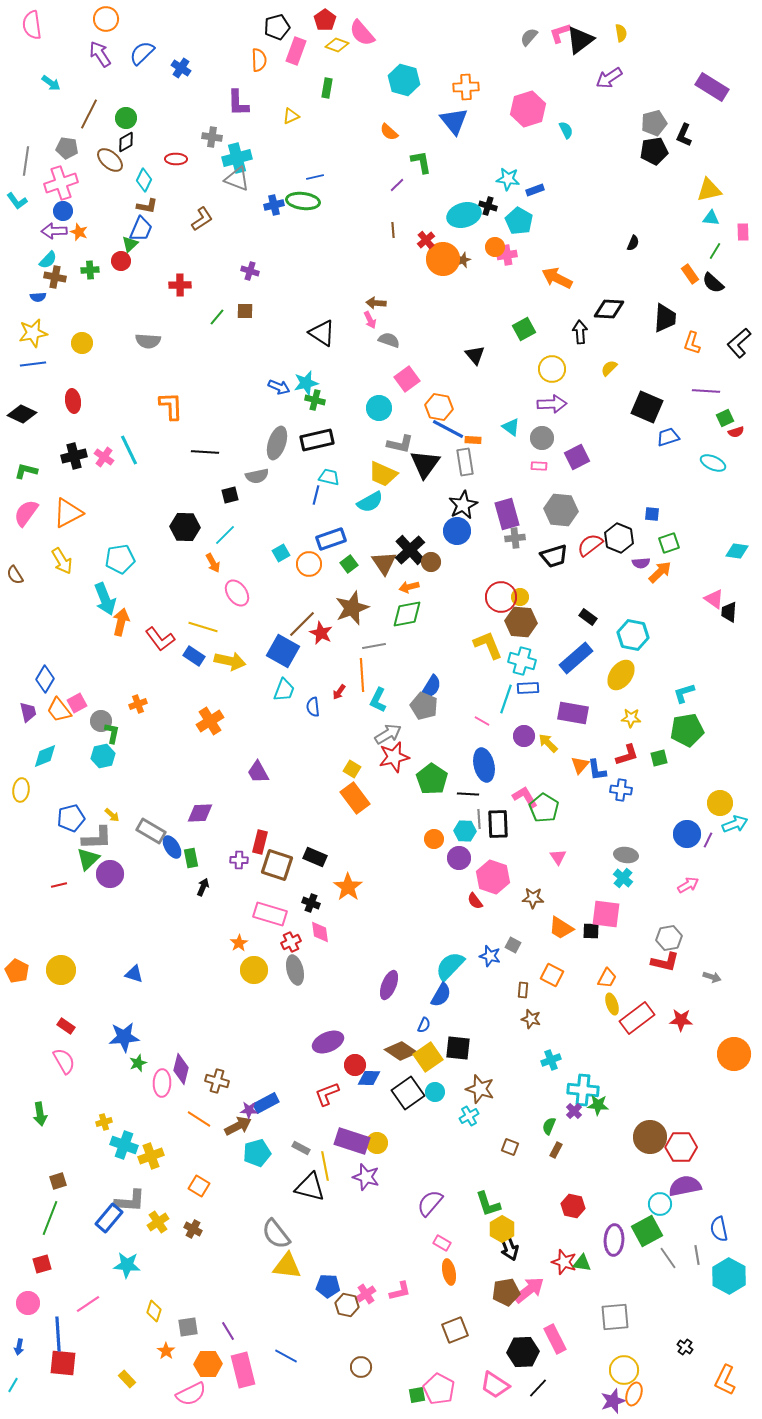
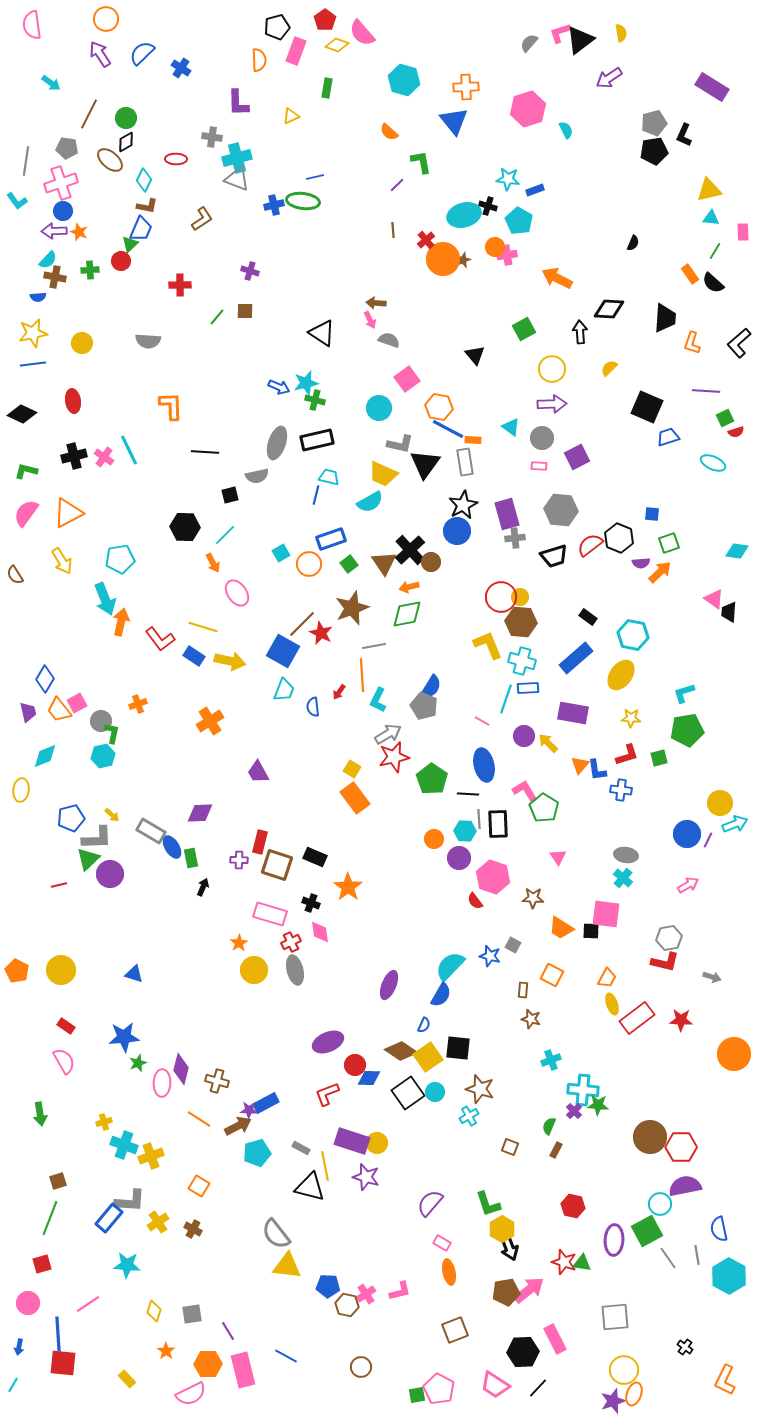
gray semicircle at (529, 37): moved 6 px down
pink L-shape at (525, 797): moved 6 px up
gray square at (188, 1327): moved 4 px right, 13 px up
